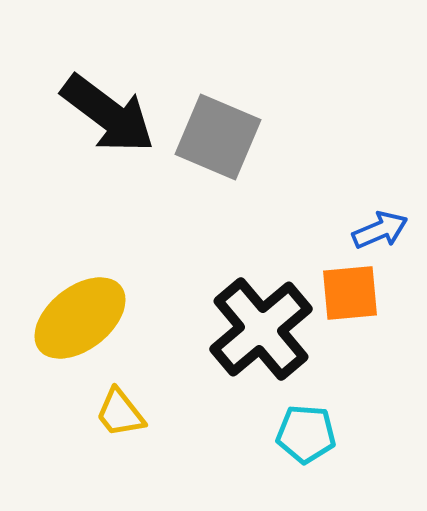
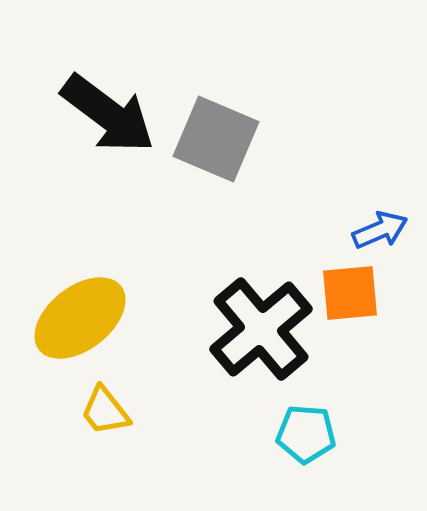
gray square: moved 2 px left, 2 px down
yellow trapezoid: moved 15 px left, 2 px up
